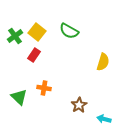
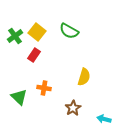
yellow semicircle: moved 19 px left, 15 px down
brown star: moved 6 px left, 3 px down
